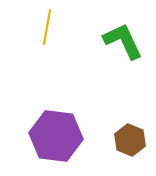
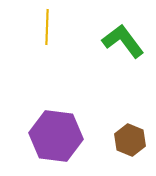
yellow line: rotated 8 degrees counterclockwise
green L-shape: rotated 12 degrees counterclockwise
